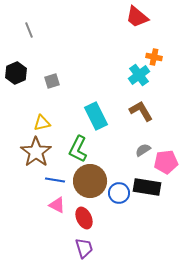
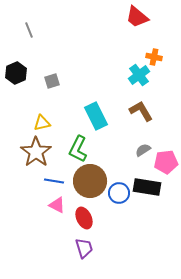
blue line: moved 1 px left, 1 px down
